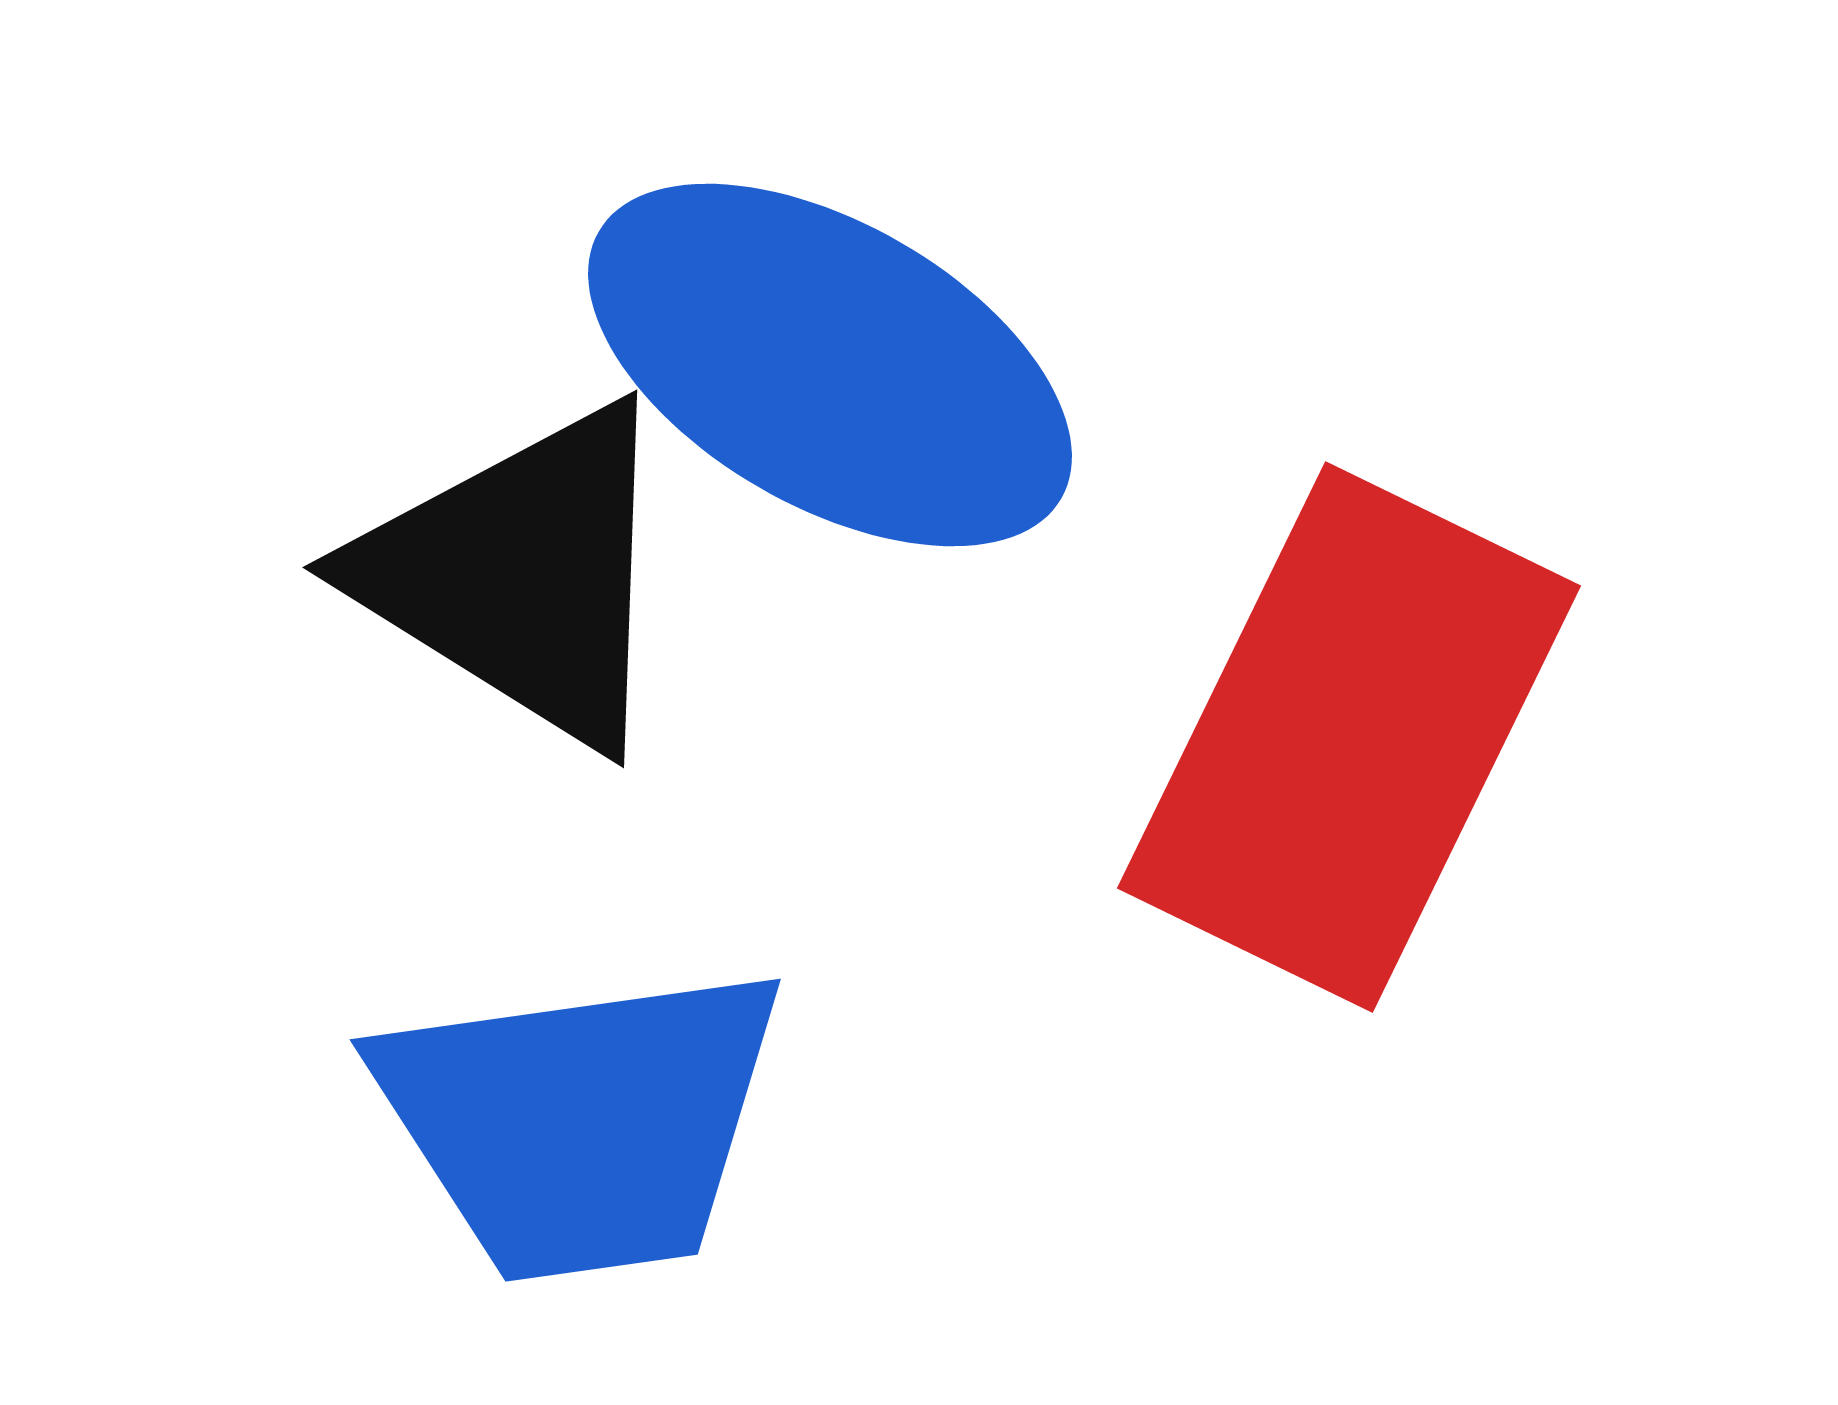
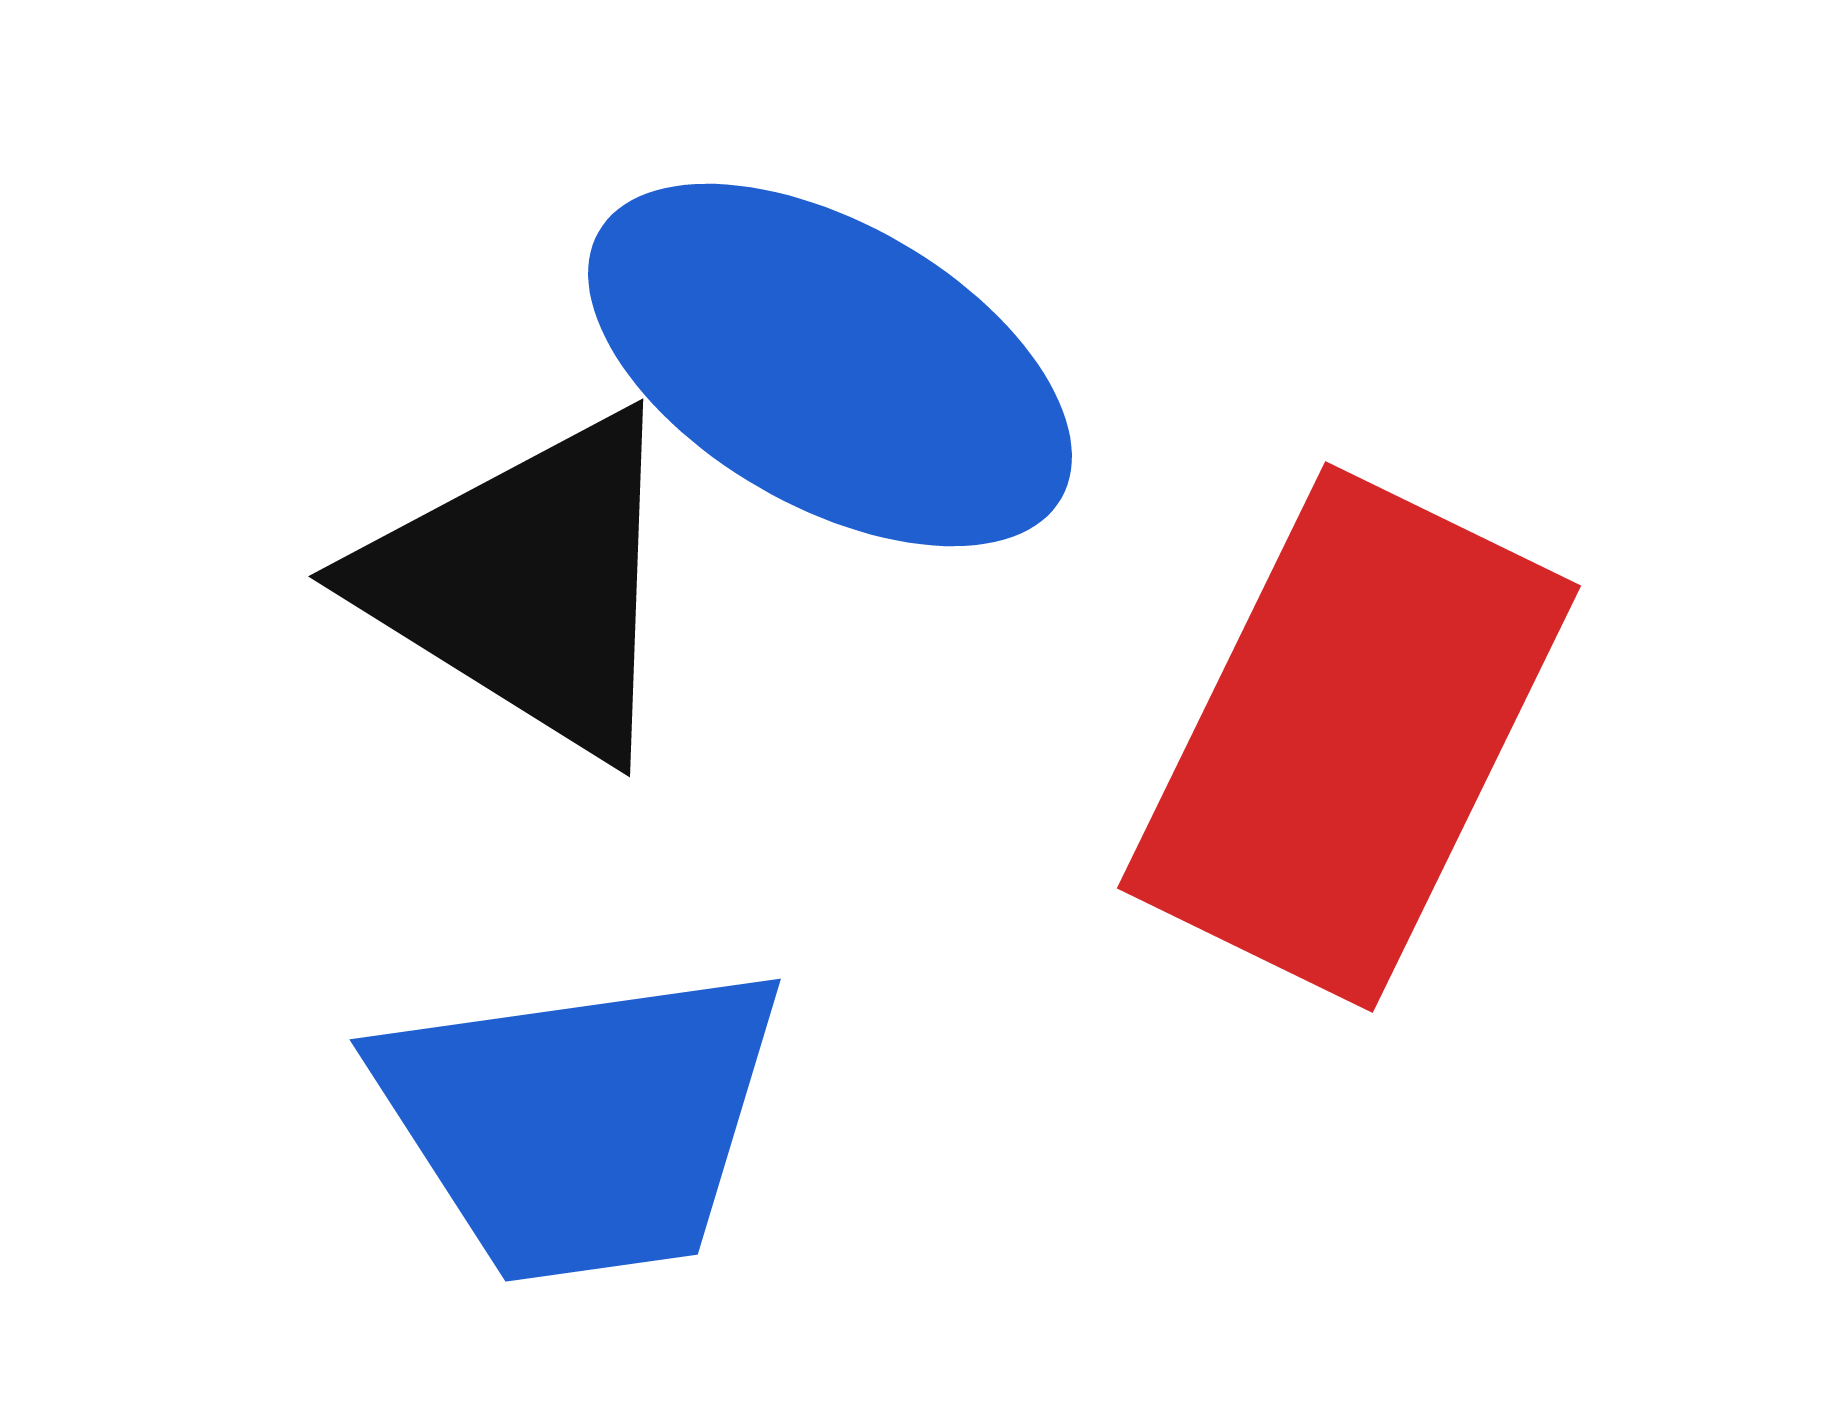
black triangle: moved 6 px right, 9 px down
